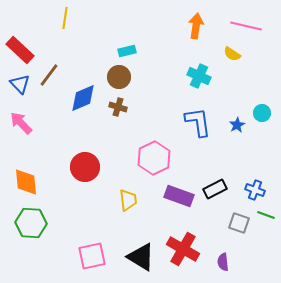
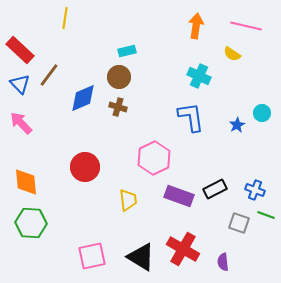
blue L-shape: moved 7 px left, 5 px up
